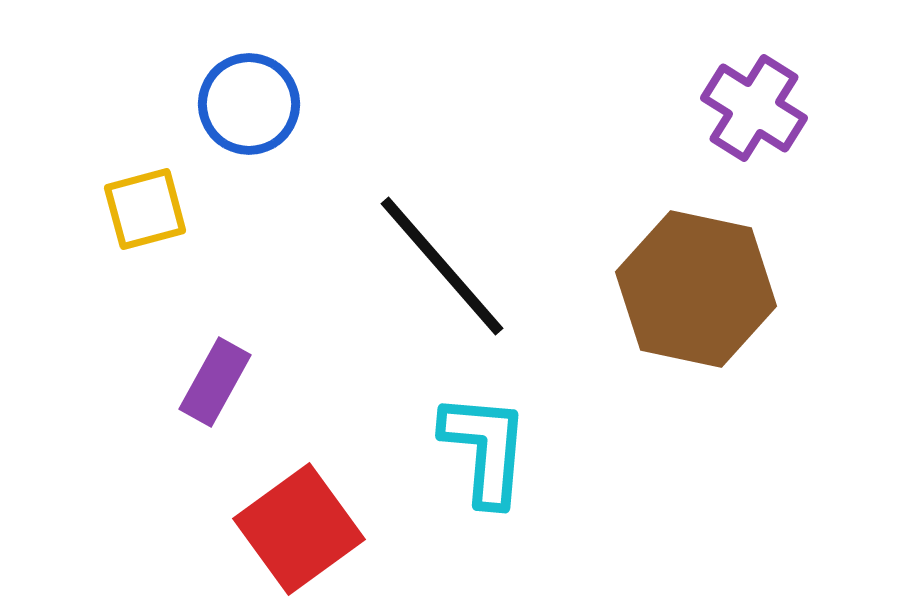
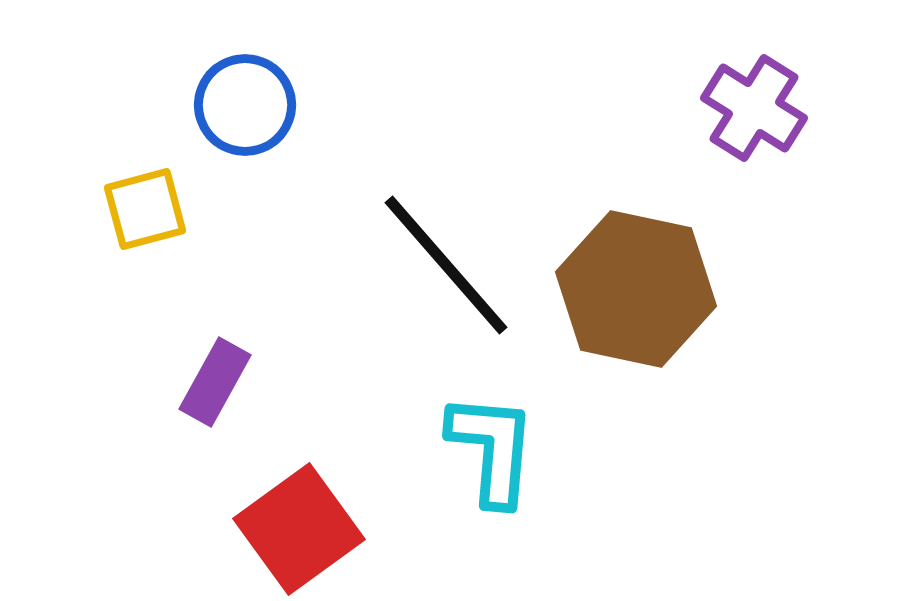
blue circle: moved 4 px left, 1 px down
black line: moved 4 px right, 1 px up
brown hexagon: moved 60 px left
cyan L-shape: moved 7 px right
